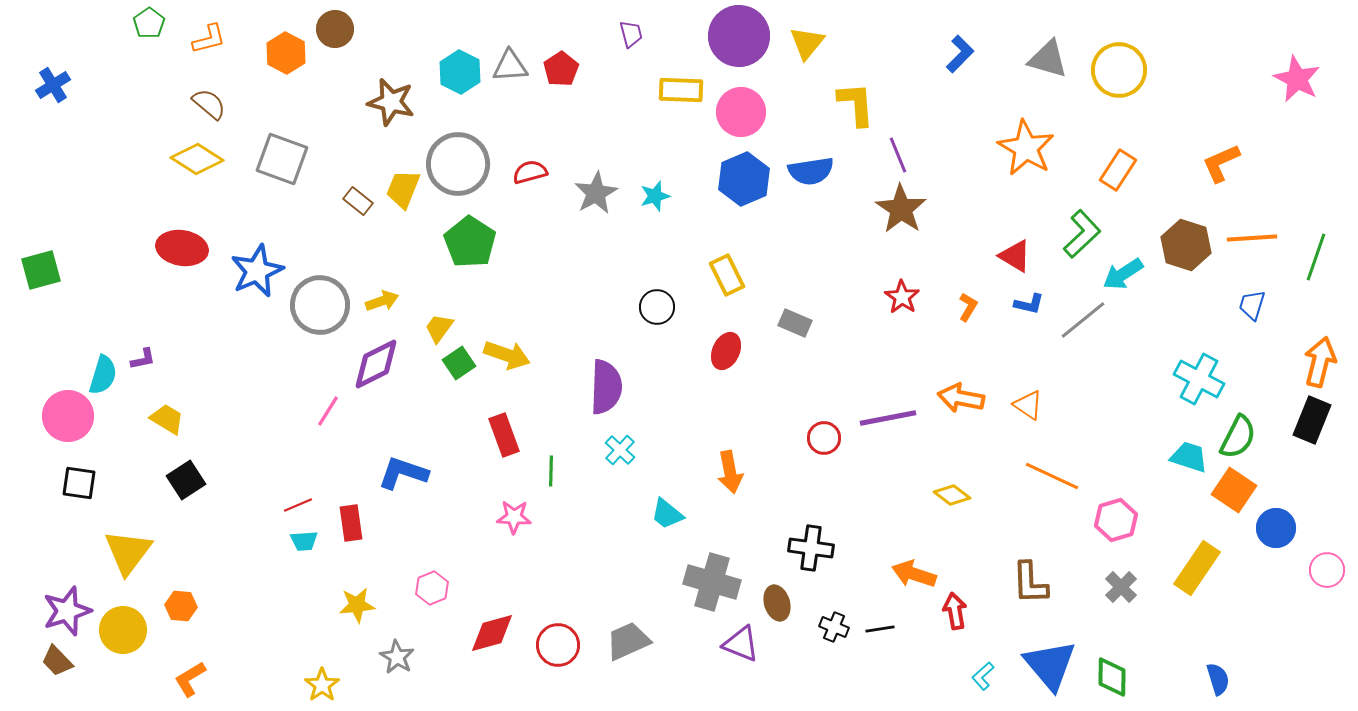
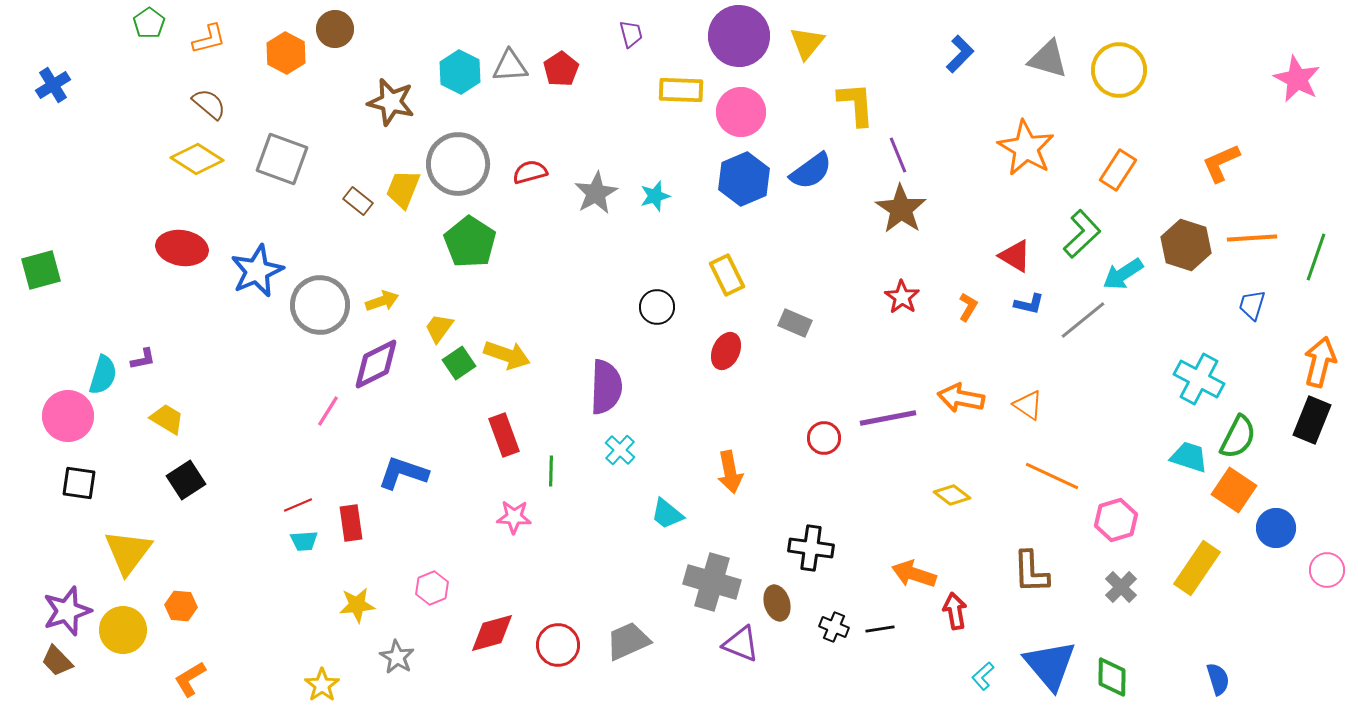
blue semicircle at (811, 171): rotated 27 degrees counterclockwise
brown L-shape at (1030, 583): moved 1 px right, 11 px up
